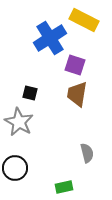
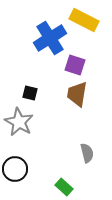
black circle: moved 1 px down
green rectangle: rotated 54 degrees clockwise
